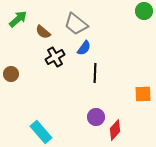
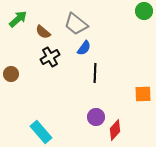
black cross: moved 5 px left
